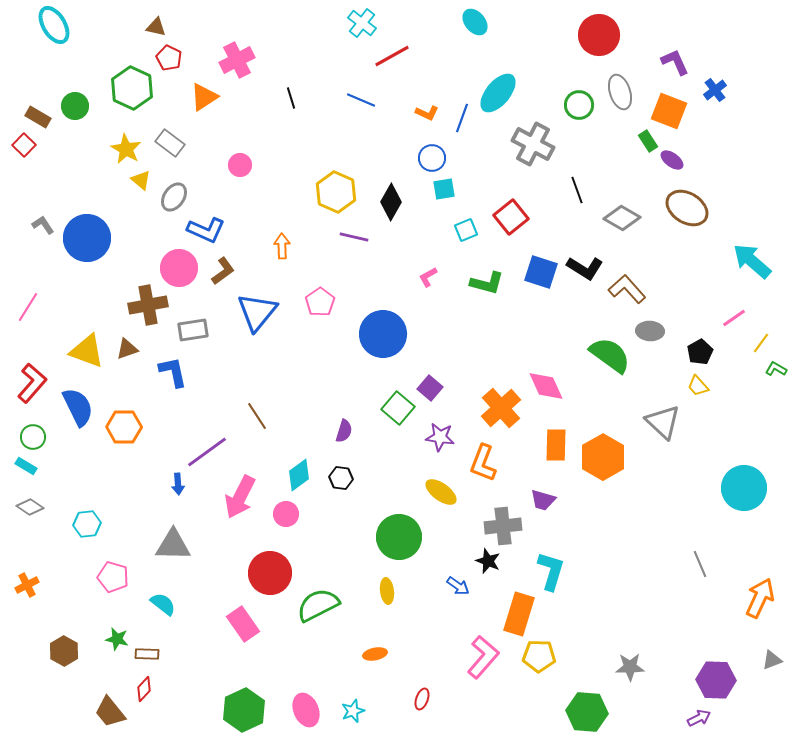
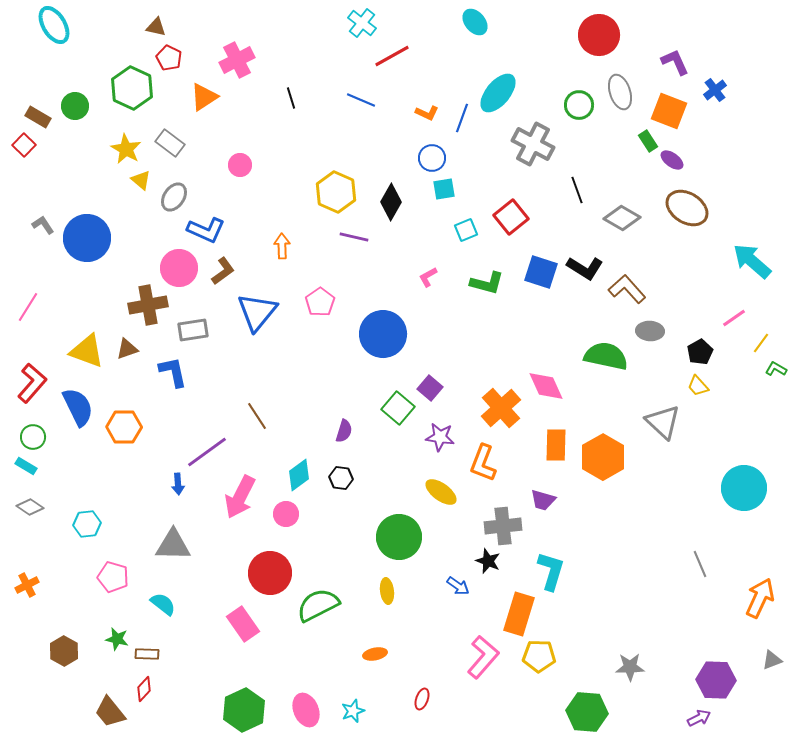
green semicircle at (610, 355): moved 4 px left, 1 px down; rotated 24 degrees counterclockwise
